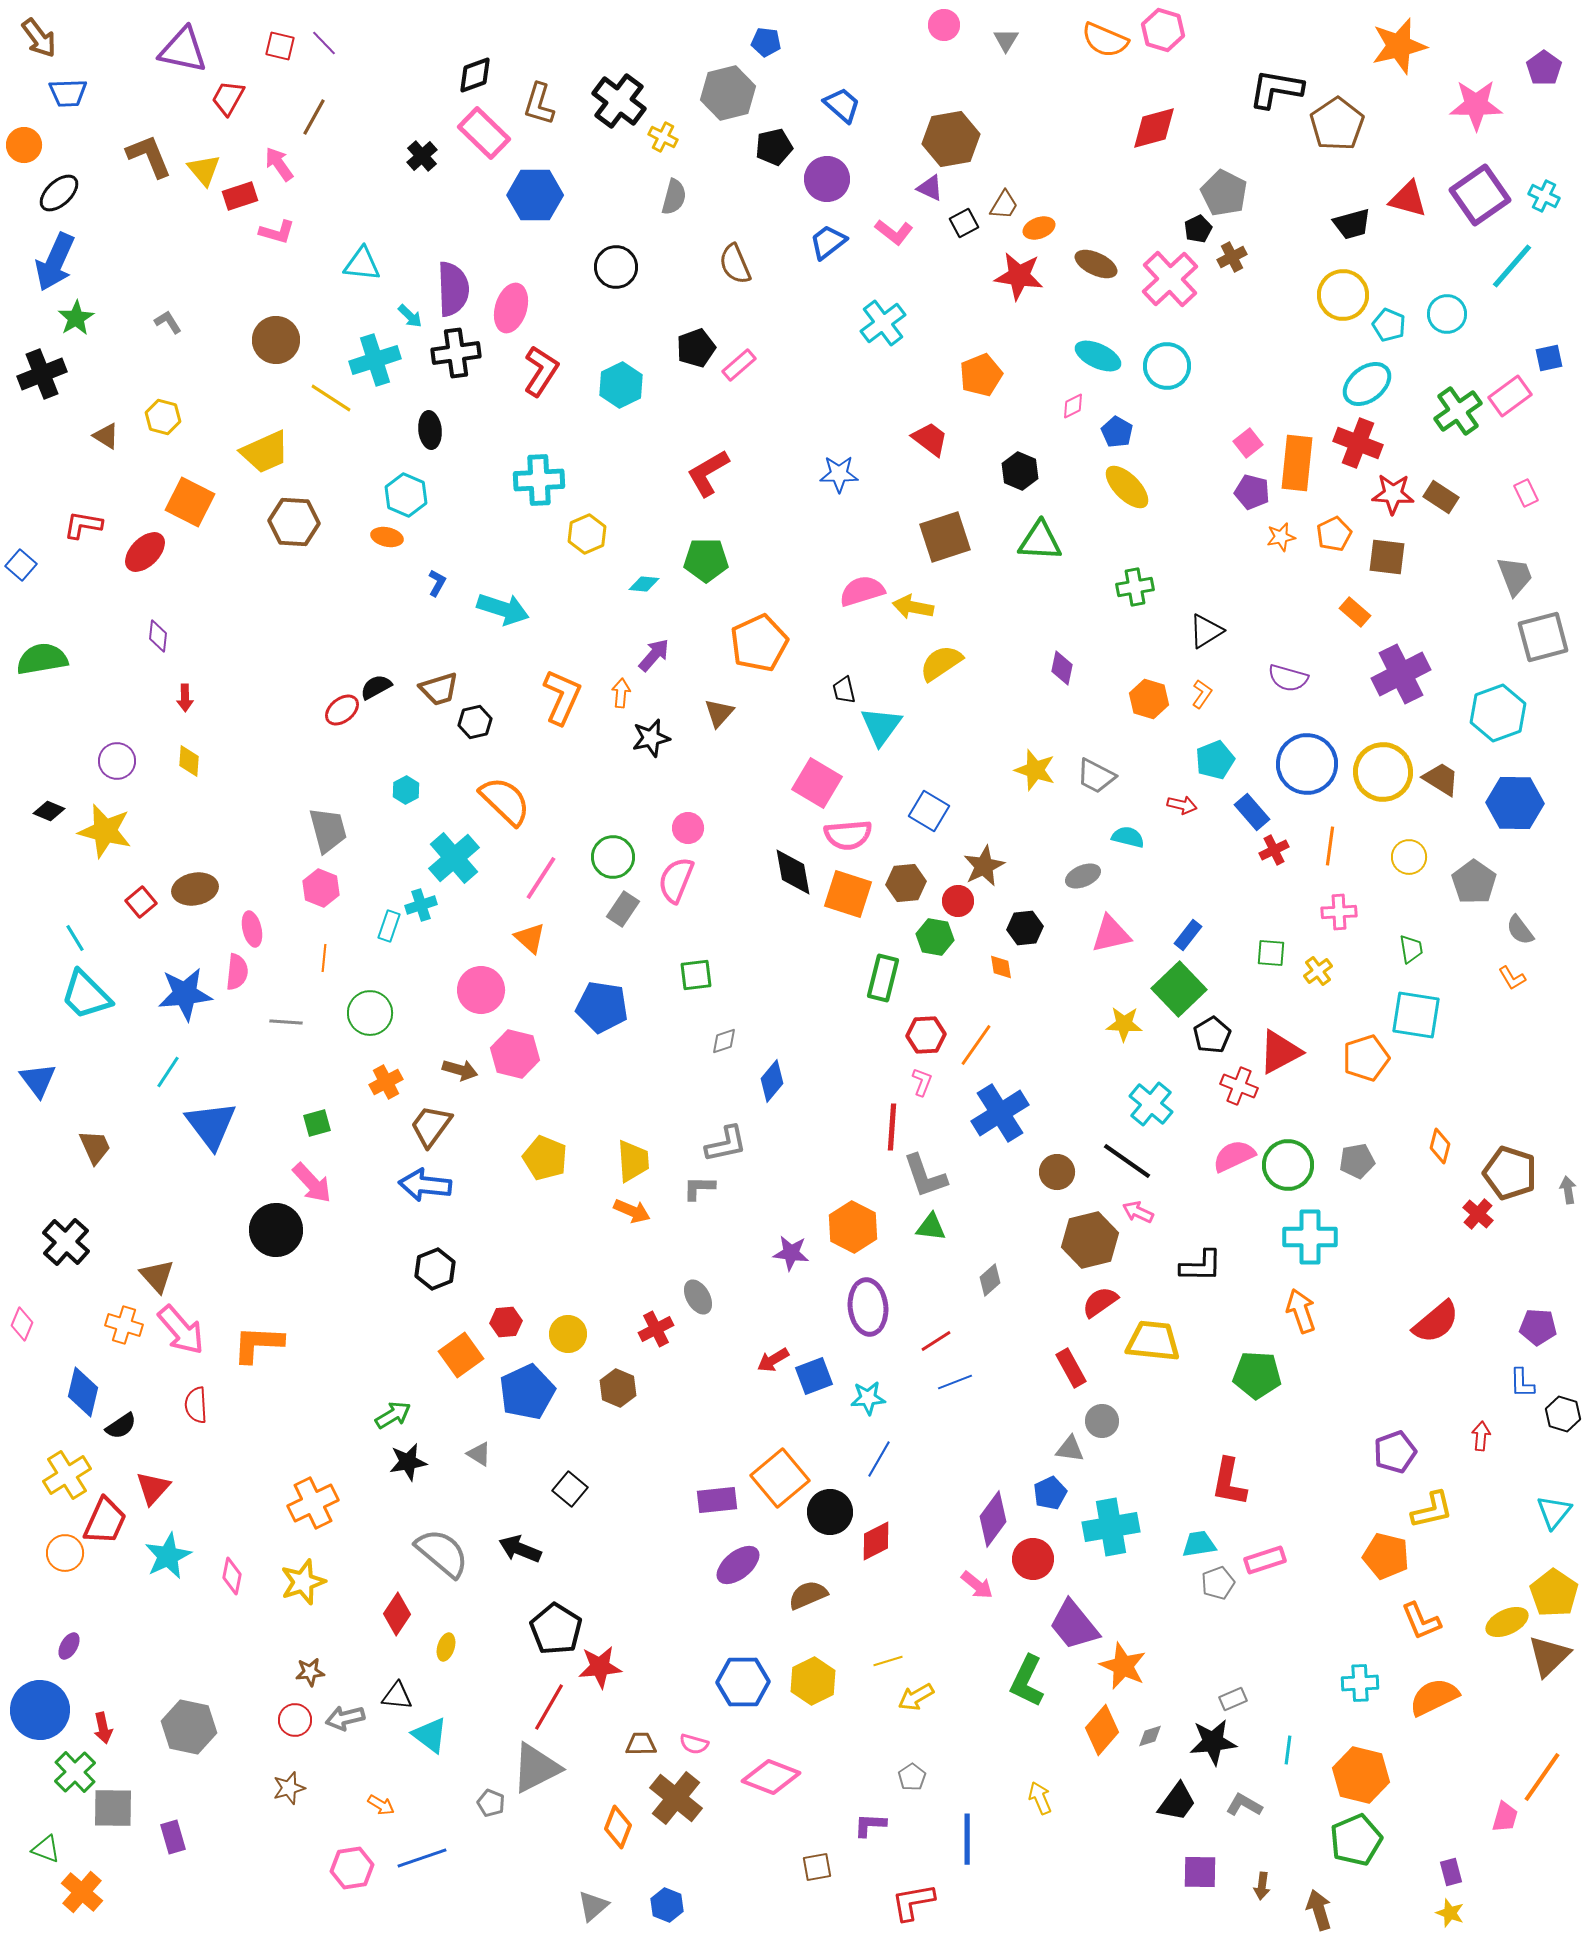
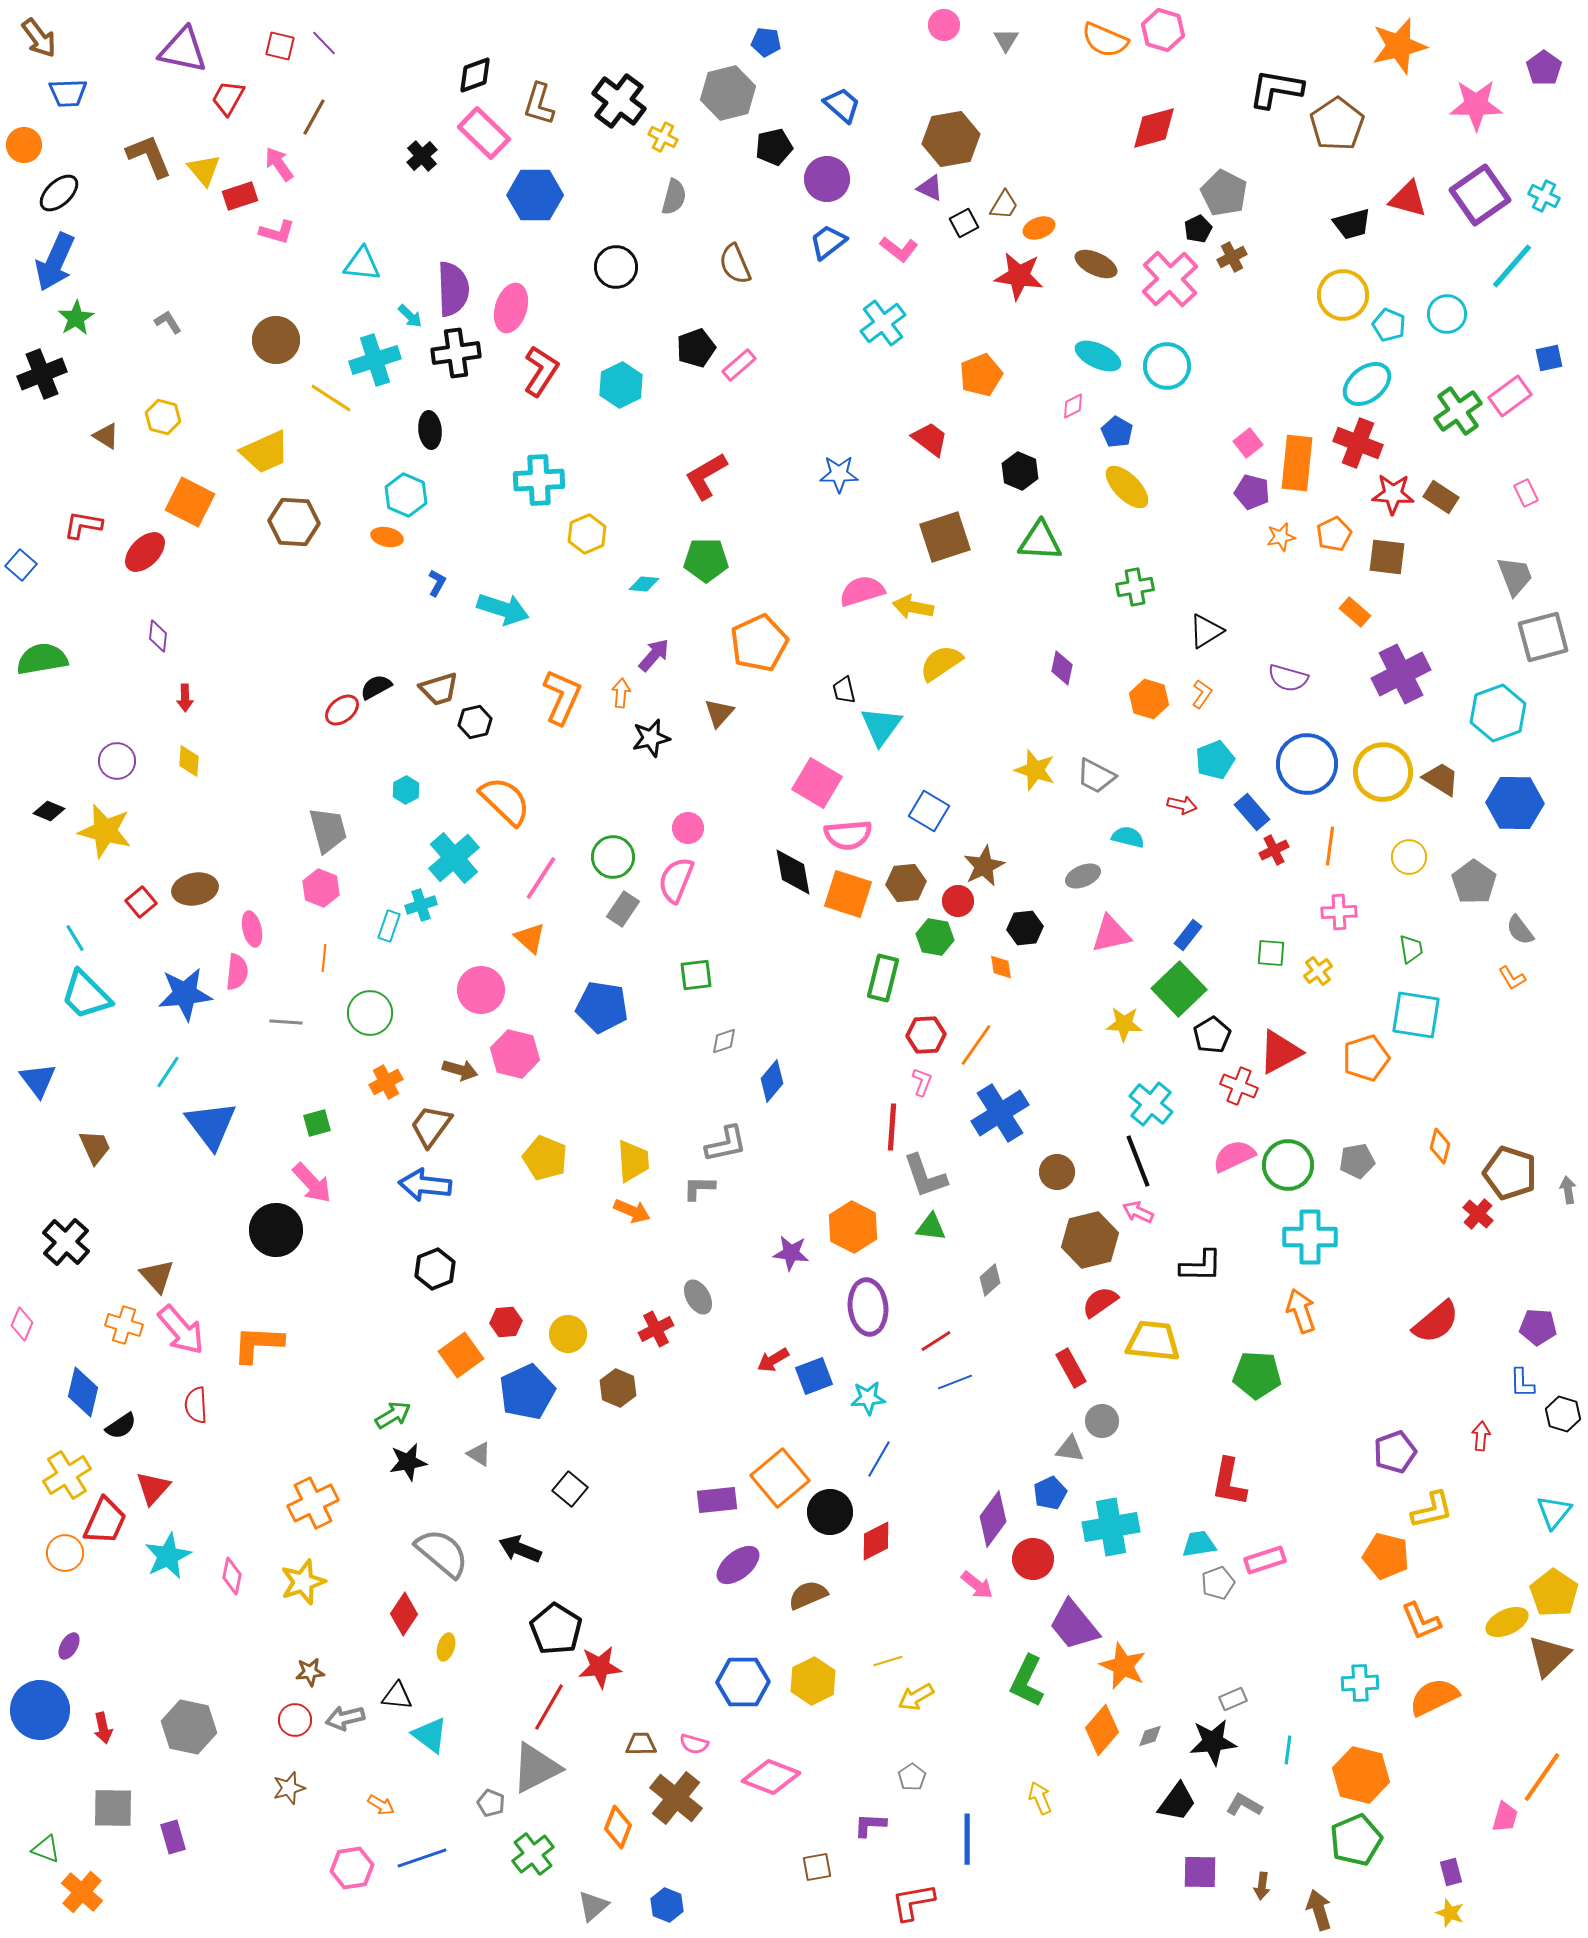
pink L-shape at (894, 232): moved 5 px right, 17 px down
red L-shape at (708, 473): moved 2 px left, 3 px down
black line at (1127, 1161): moved 11 px right; rotated 34 degrees clockwise
red diamond at (397, 1614): moved 7 px right
green cross at (75, 1772): moved 458 px right, 82 px down; rotated 6 degrees clockwise
